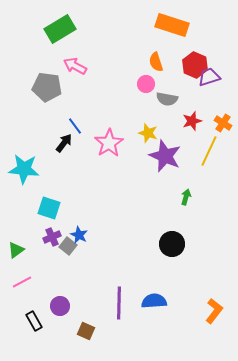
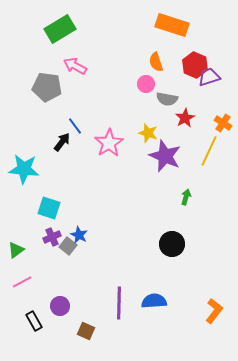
red star: moved 7 px left, 3 px up; rotated 12 degrees counterclockwise
black arrow: moved 2 px left, 1 px up
